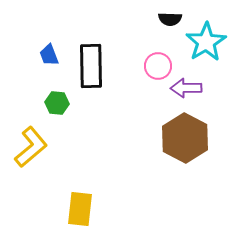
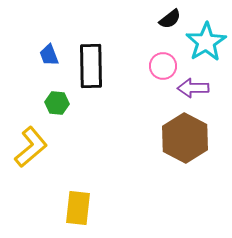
black semicircle: rotated 40 degrees counterclockwise
pink circle: moved 5 px right
purple arrow: moved 7 px right
yellow rectangle: moved 2 px left, 1 px up
